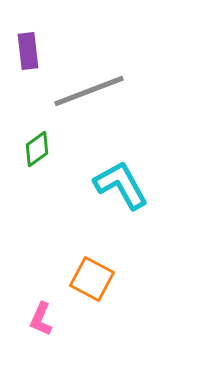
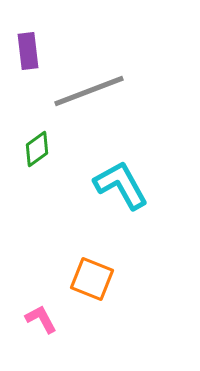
orange square: rotated 6 degrees counterclockwise
pink L-shape: rotated 128 degrees clockwise
